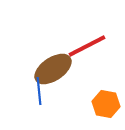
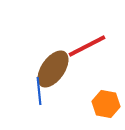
brown ellipse: rotated 21 degrees counterclockwise
